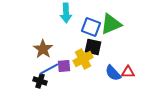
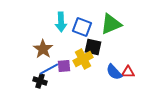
cyan arrow: moved 5 px left, 9 px down
blue square: moved 9 px left
blue semicircle: moved 1 px right, 1 px up
